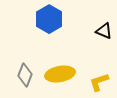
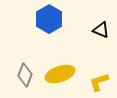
black triangle: moved 3 px left, 1 px up
yellow ellipse: rotated 8 degrees counterclockwise
